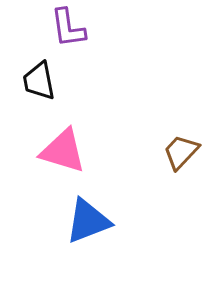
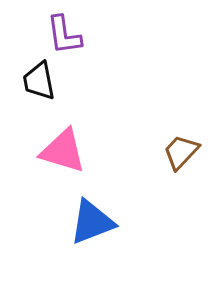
purple L-shape: moved 4 px left, 7 px down
blue triangle: moved 4 px right, 1 px down
